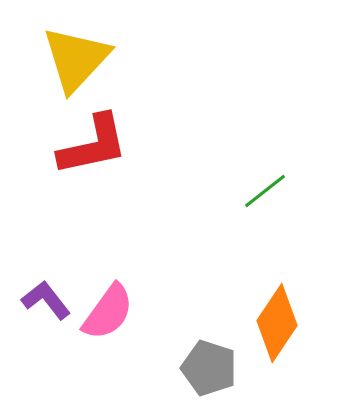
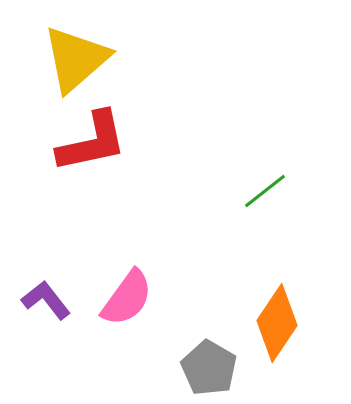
yellow triangle: rotated 6 degrees clockwise
red L-shape: moved 1 px left, 3 px up
pink semicircle: moved 19 px right, 14 px up
gray pentagon: rotated 12 degrees clockwise
